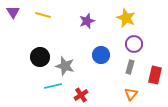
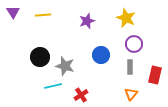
yellow line: rotated 21 degrees counterclockwise
gray rectangle: rotated 16 degrees counterclockwise
